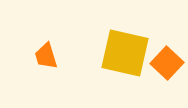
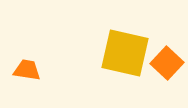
orange trapezoid: moved 19 px left, 14 px down; rotated 116 degrees clockwise
